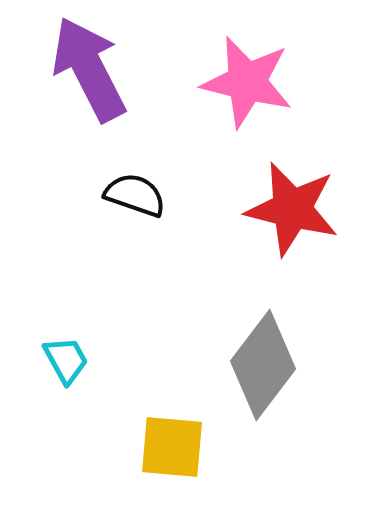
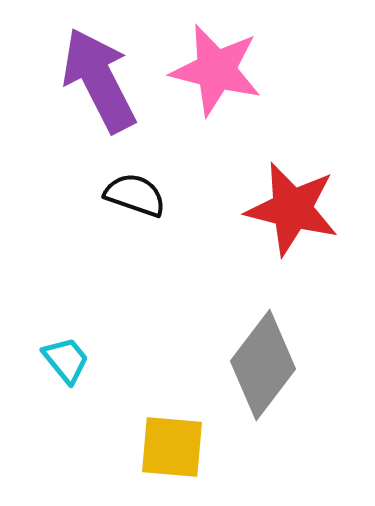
purple arrow: moved 10 px right, 11 px down
pink star: moved 31 px left, 12 px up
cyan trapezoid: rotated 10 degrees counterclockwise
